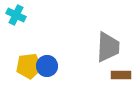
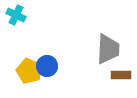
gray trapezoid: moved 2 px down
yellow pentagon: moved 5 px down; rotated 30 degrees clockwise
